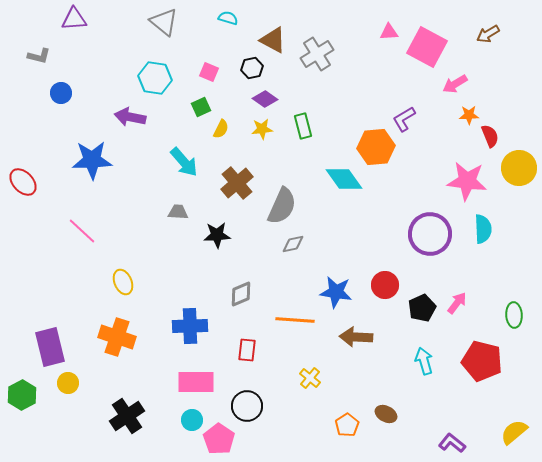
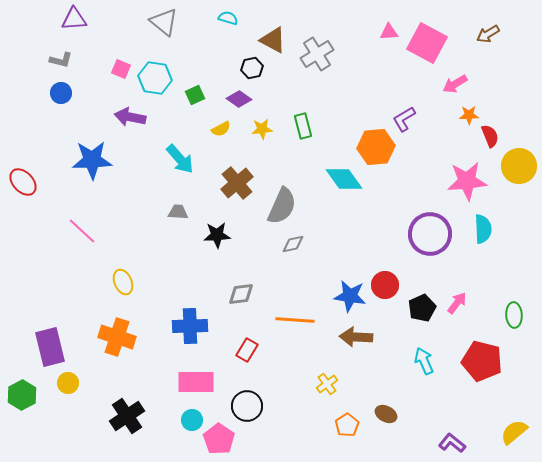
pink square at (427, 47): moved 4 px up
gray L-shape at (39, 56): moved 22 px right, 4 px down
pink square at (209, 72): moved 88 px left, 3 px up
purple diamond at (265, 99): moved 26 px left
green square at (201, 107): moved 6 px left, 12 px up
yellow semicircle at (221, 129): rotated 36 degrees clockwise
cyan arrow at (184, 162): moved 4 px left, 3 px up
yellow circle at (519, 168): moved 2 px up
pink star at (467, 181): rotated 12 degrees counterclockwise
blue star at (336, 292): moved 14 px right, 4 px down
gray diamond at (241, 294): rotated 16 degrees clockwise
red rectangle at (247, 350): rotated 25 degrees clockwise
cyan arrow at (424, 361): rotated 8 degrees counterclockwise
yellow cross at (310, 378): moved 17 px right, 6 px down; rotated 15 degrees clockwise
